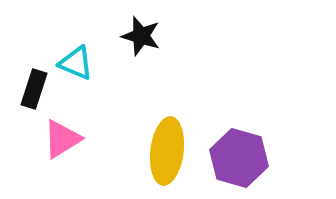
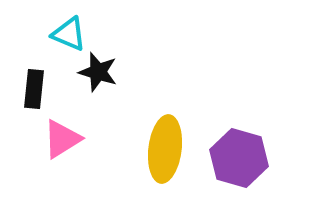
black star: moved 43 px left, 36 px down
cyan triangle: moved 7 px left, 29 px up
black rectangle: rotated 12 degrees counterclockwise
yellow ellipse: moved 2 px left, 2 px up
